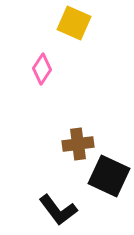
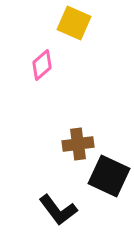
pink diamond: moved 4 px up; rotated 16 degrees clockwise
